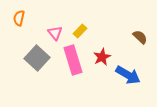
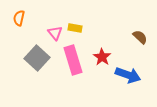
yellow rectangle: moved 5 px left, 3 px up; rotated 56 degrees clockwise
red star: rotated 12 degrees counterclockwise
blue arrow: rotated 10 degrees counterclockwise
